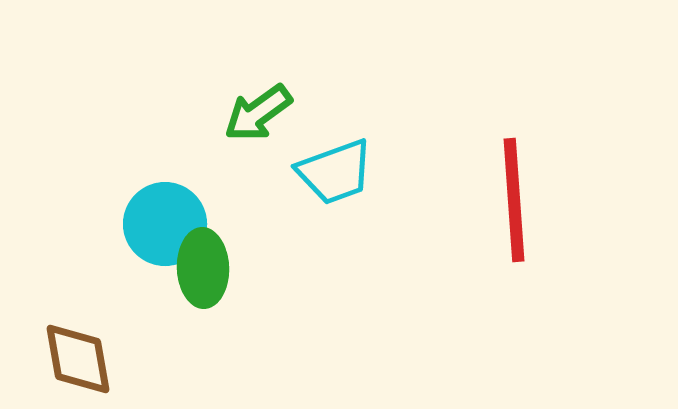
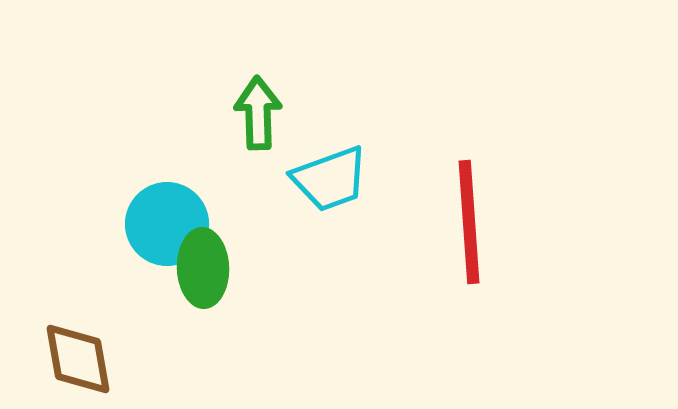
green arrow: rotated 124 degrees clockwise
cyan trapezoid: moved 5 px left, 7 px down
red line: moved 45 px left, 22 px down
cyan circle: moved 2 px right
